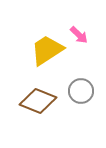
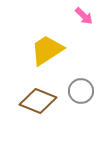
pink arrow: moved 5 px right, 19 px up
